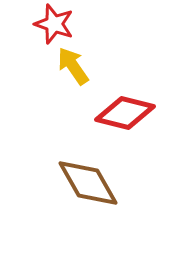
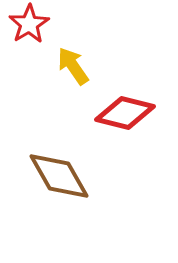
red star: moved 25 px left; rotated 21 degrees clockwise
brown diamond: moved 29 px left, 7 px up
